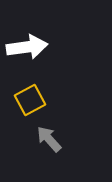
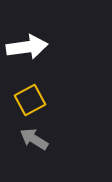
gray arrow: moved 15 px left; rotated 16 degrees counterclockwise
